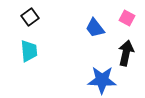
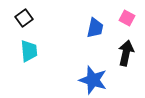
black square: moved 6 px left, 1 px down
blue trapezoid: rotated 130 degrees counterclockwise
blue star: moved 9 px left; rotated 16 degrees clockwise
